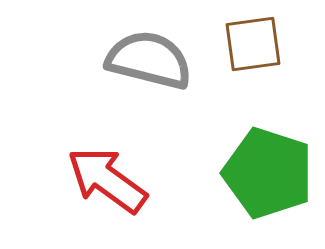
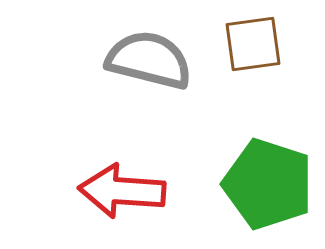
green pentagon: moved 11 px down
red arrow: moved 15 px right, 11 px down; rotated 32 degrees counterclockwise
